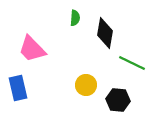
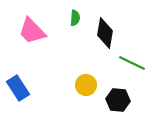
pink trapezoid: moved 18 px up
blue rectangle: rotated 20 degrees counterclockwise
